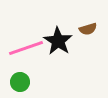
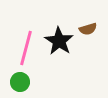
black star: moved 1 px right
pink line: rotated 56 degrees counterclockwise
